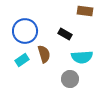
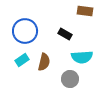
brown semicircle: moved 8 px down; rotated 30 degrees clockwise
